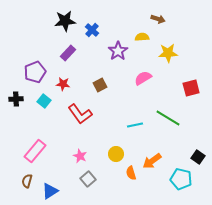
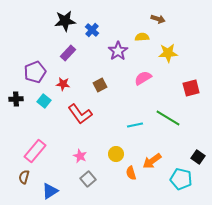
brown semicircle: moved 3 px left, 4 px up
